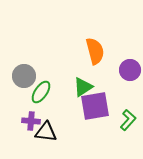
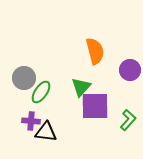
gray circle: moved 2 px down
green triangle: moved 2 px left; rotated 15 degrees counterclockwise
purple square: rotated 8 degrees clockwise
